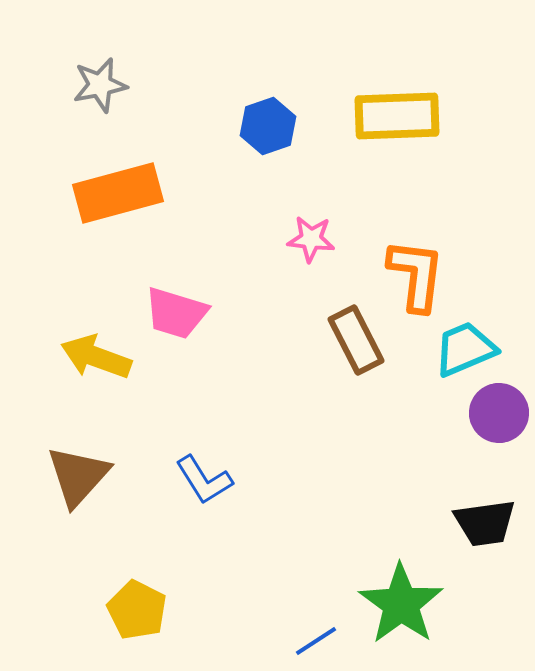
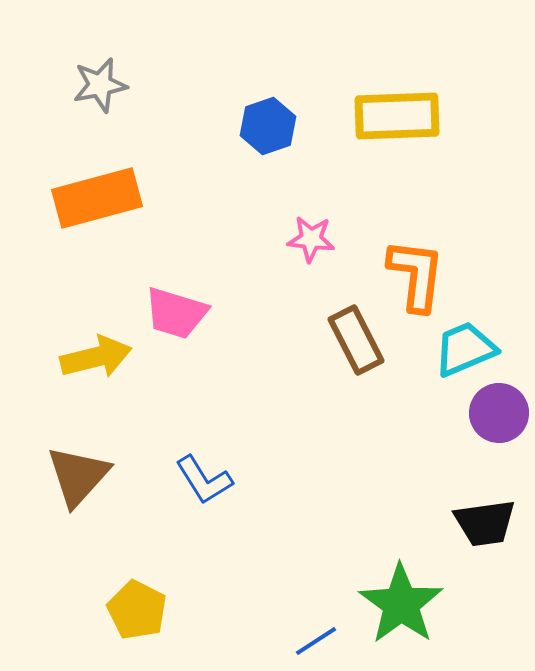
orange rectangle: moved 21 px left, 5 px down
yellow arrow: rotated 146 degrees clockwise
